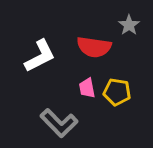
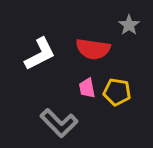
red semicircle: moved 1 px left, 2 px down
white L-shape: moved 2 px up
